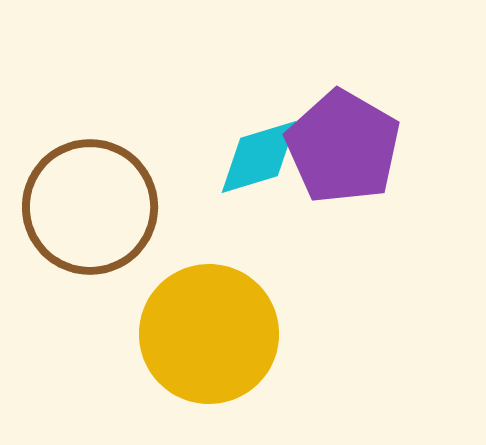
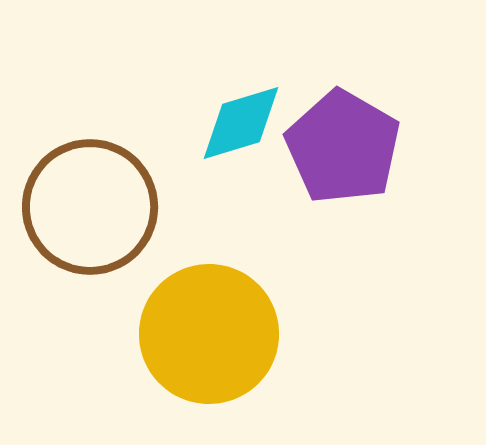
cyan diamond: moved 18 px left, 34 px up
